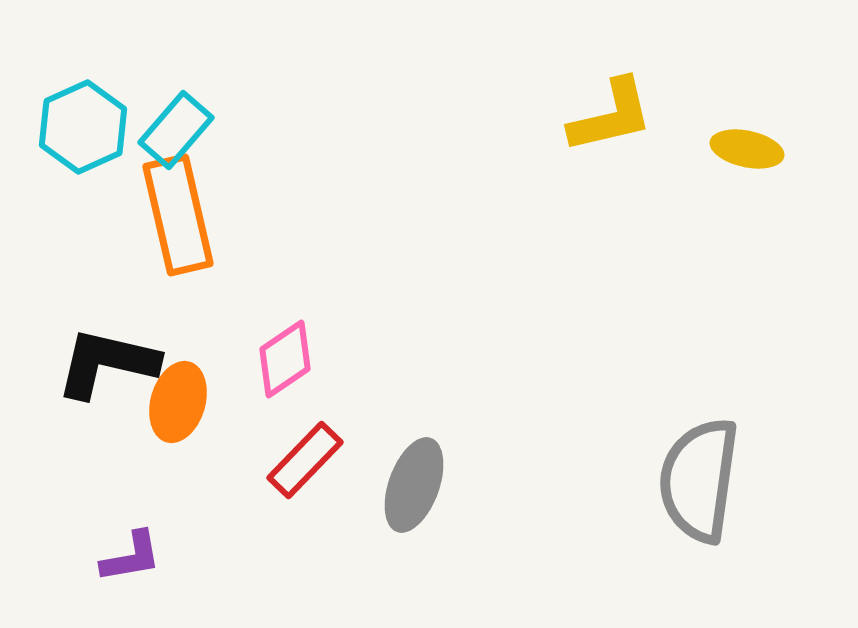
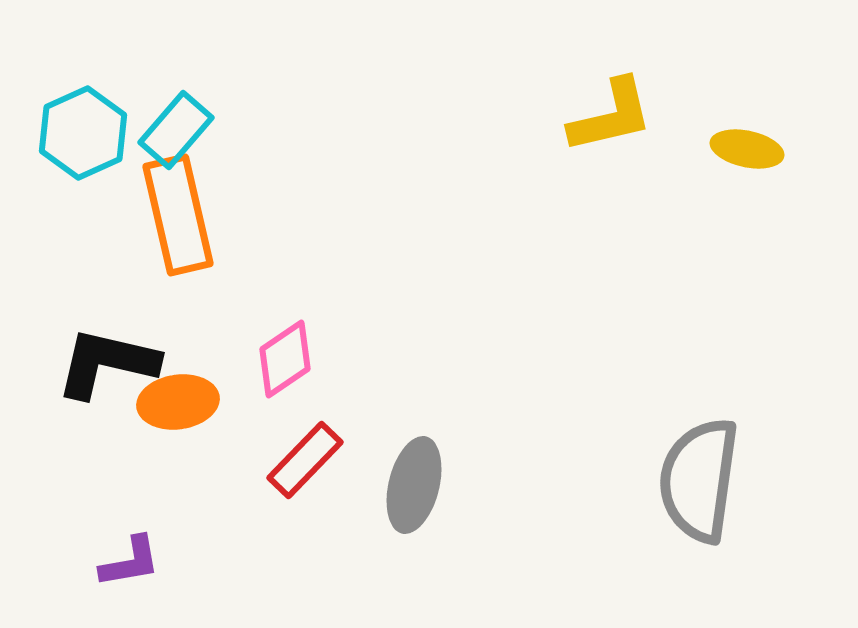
cyan hexagon: moved 6 px down
orange ellipse: rotated 66 degrees clockwise
gray ellipse: rotated 6 degrees counterclockwise
purple L-shape: moved 1 px left, 5 px down
